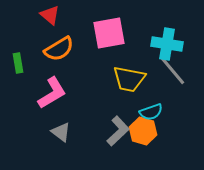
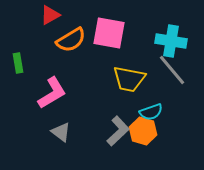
red triangle: rotated 50 degrees clockwise
pink square: rotated 20 degrees clockwise
cyan cross: moved 4 px right, 3 px up
orange semicircle: moved 12 px right, 9 px up
